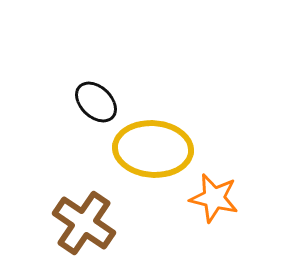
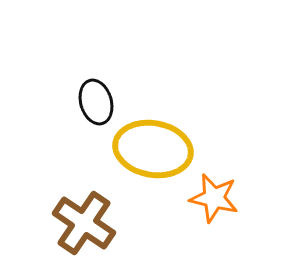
black ellipse: rotated 30 degrees clockwise
yellow ellipse: rotated 6 degrees clockwise
